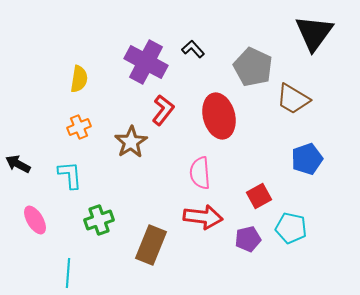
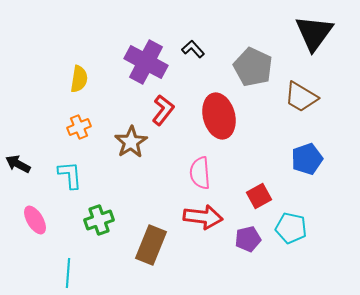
brown trapezoid: moved 8 px right, 2 px up
